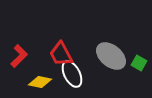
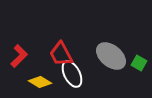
yellow diamond: rotated 20 degrees clockwise
